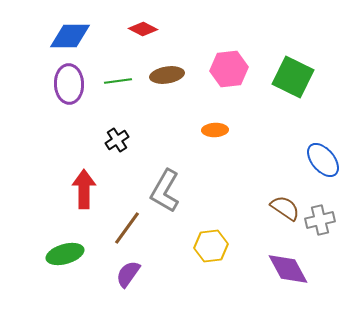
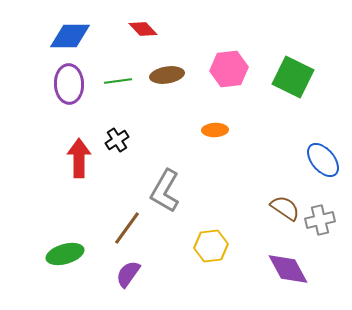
red diamond: rotated 20 degrees clockwise
red arrow: moved 5 px left, 31 px up
